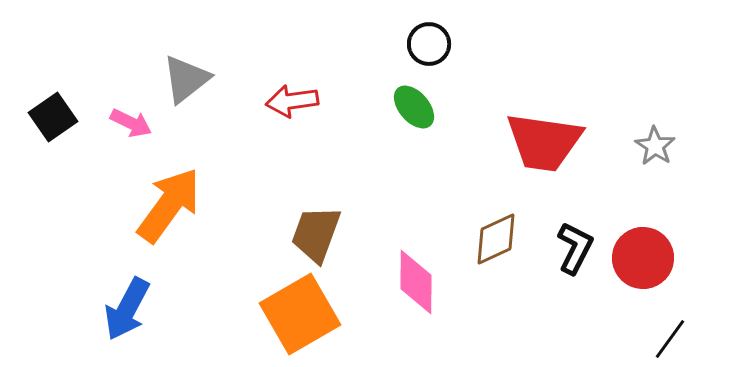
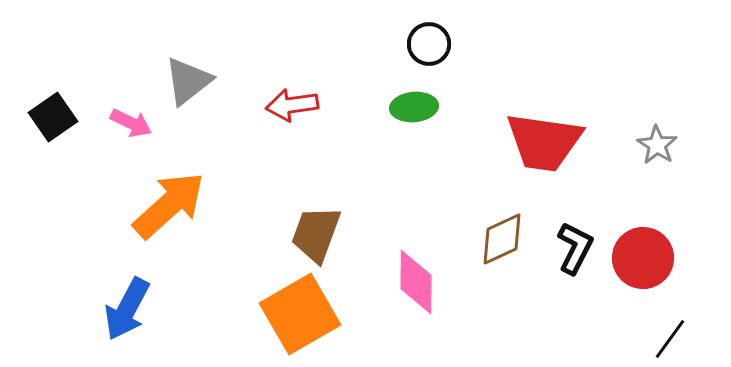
gray triangle: moved 2 px right, 2 px down
red arrow: moved 4 px down
green ellipse: rotated 54 degrees counterclockwise
gray star: moved 2 px right, 1 px up
orange arrow: rotated 12 degrees clockwise
brown diamond: moved 6 px right
